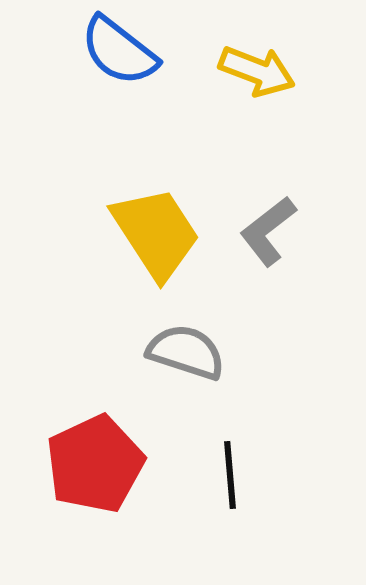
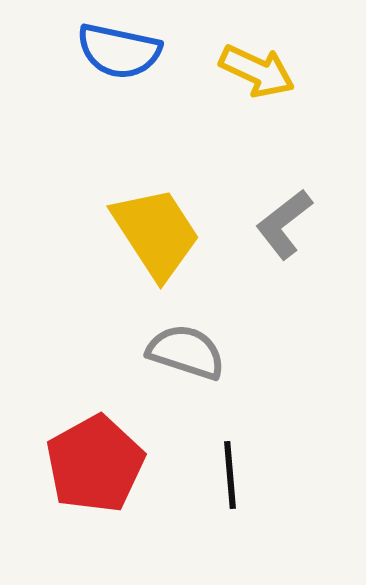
blue semicircle: rotated 26 degrees counterclockwise
yellow arrow: rotated 4 degrees clockwise
gray L-shape: moved 16 px right, 7 px up
red pentagon: rotated 4 degrees counterclockwise
